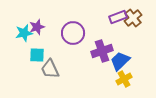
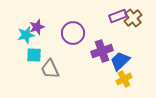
purple rectangle: moved 1 px up
cyan star: moved 2 px right, 2 px down
cyan square: moved 3 px left
